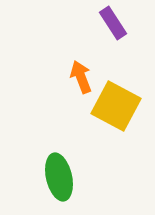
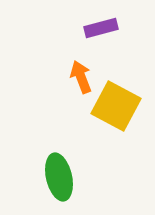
purple rectangle: moved 12 px left, 5 px down; rotated 72 degrees counterclockwise
